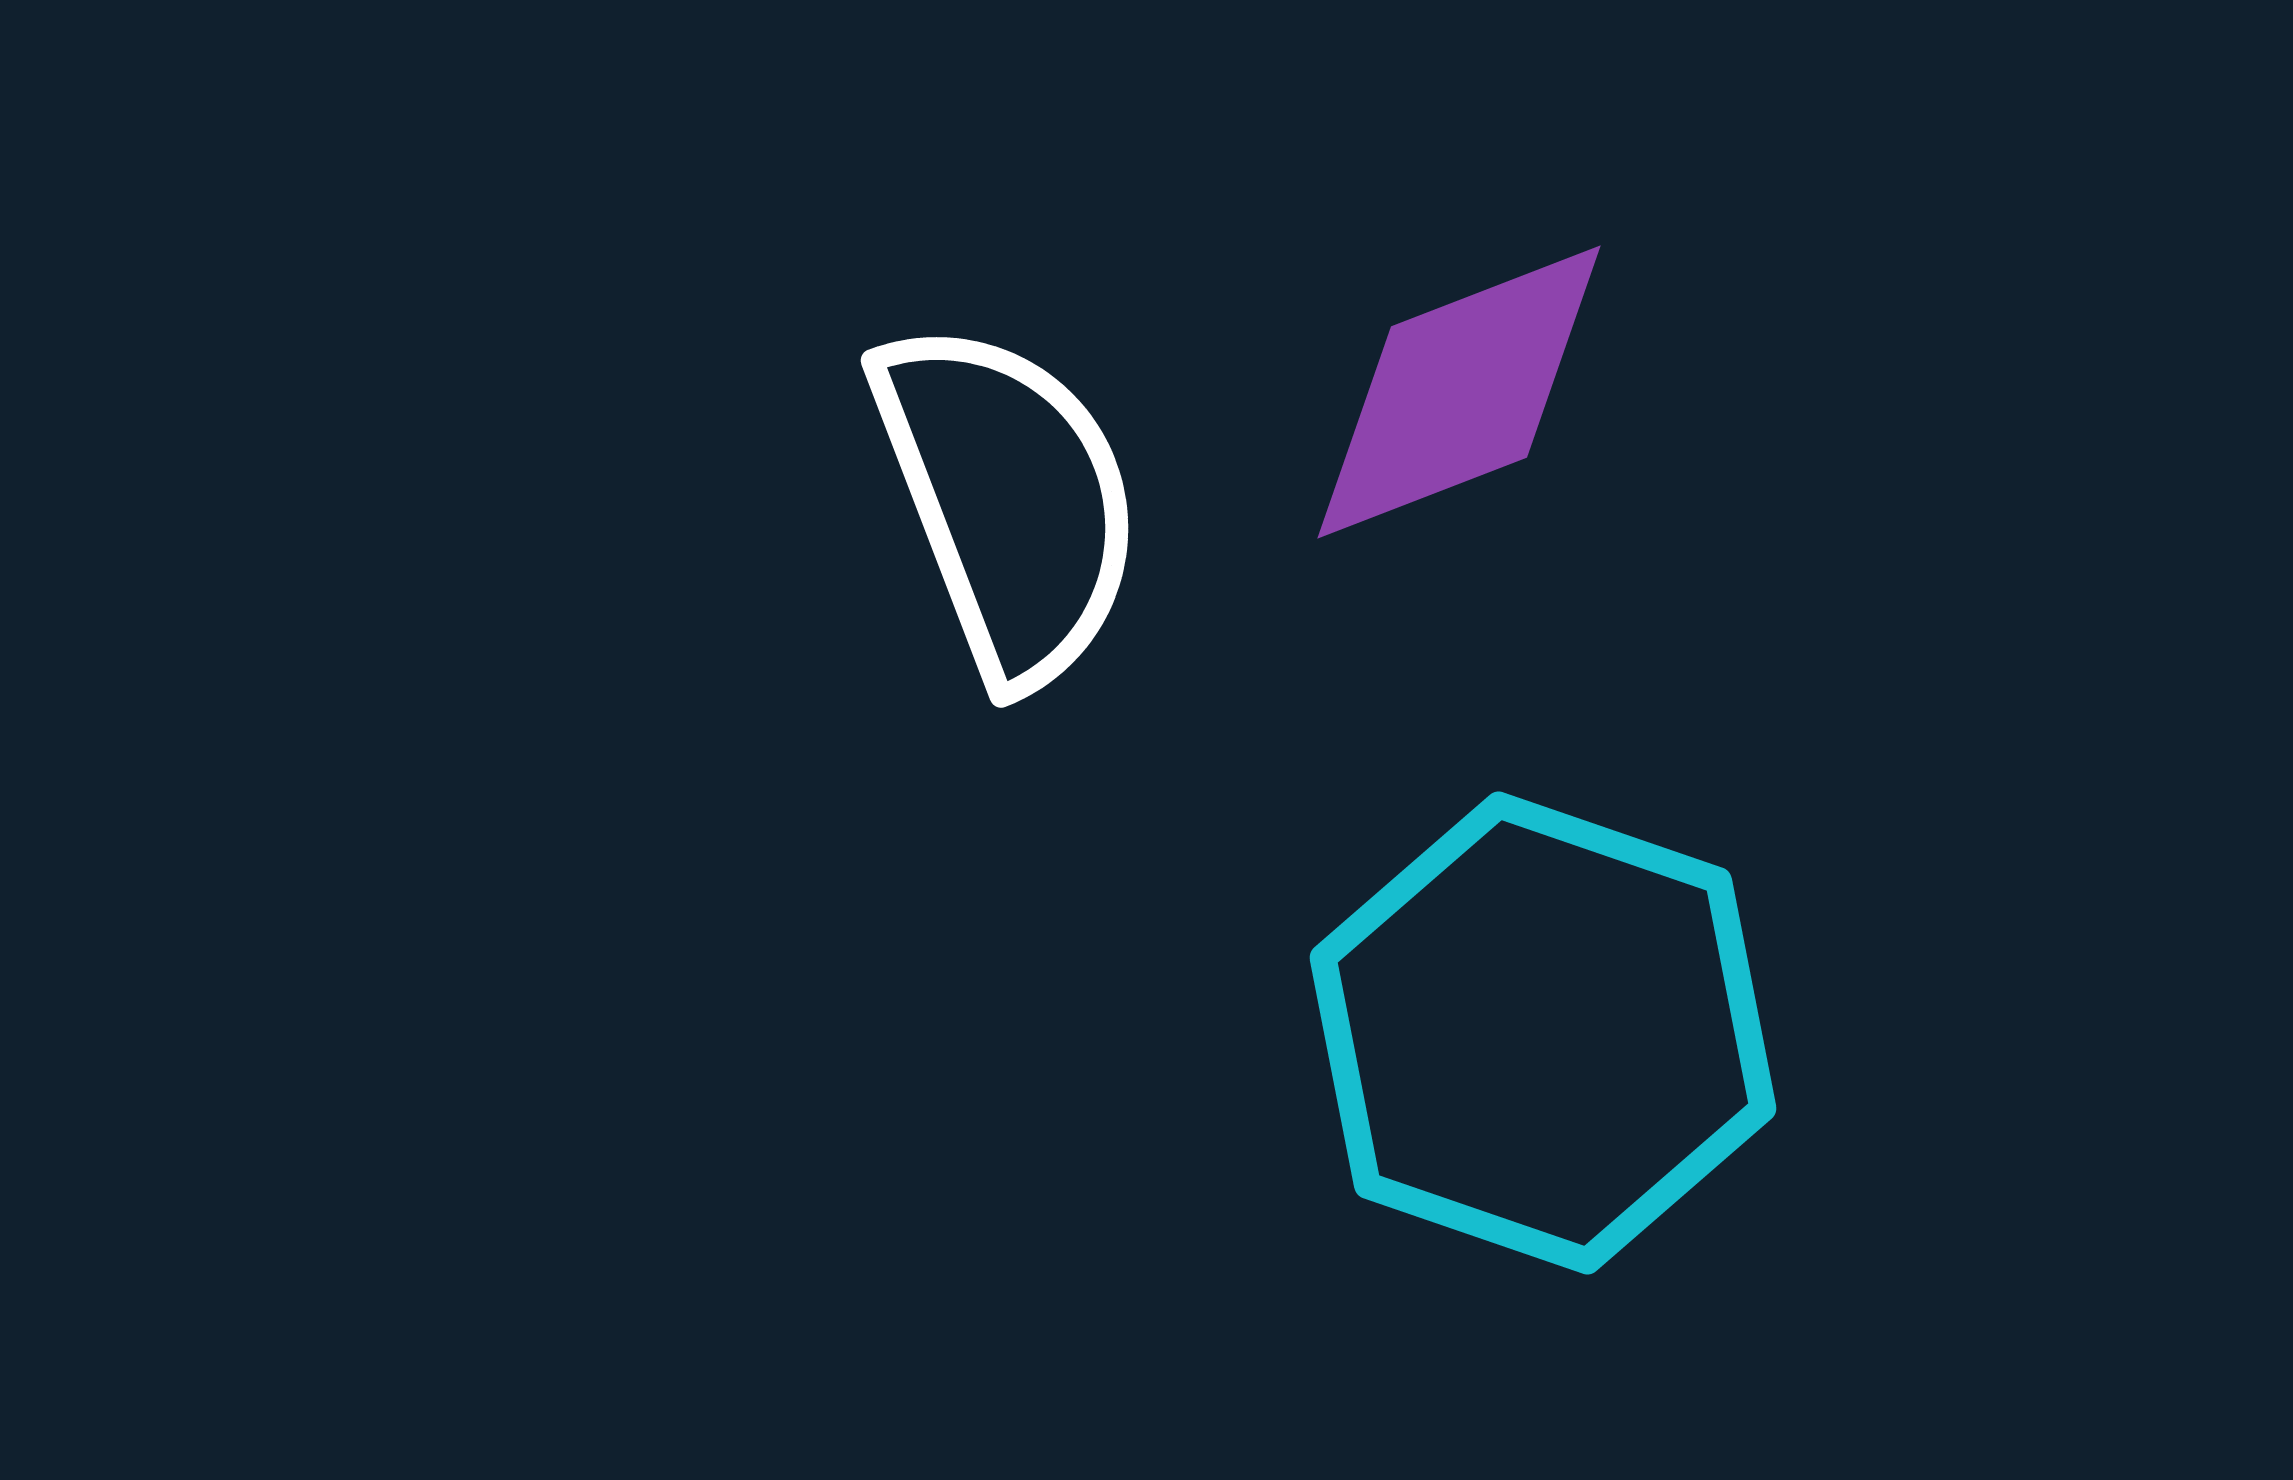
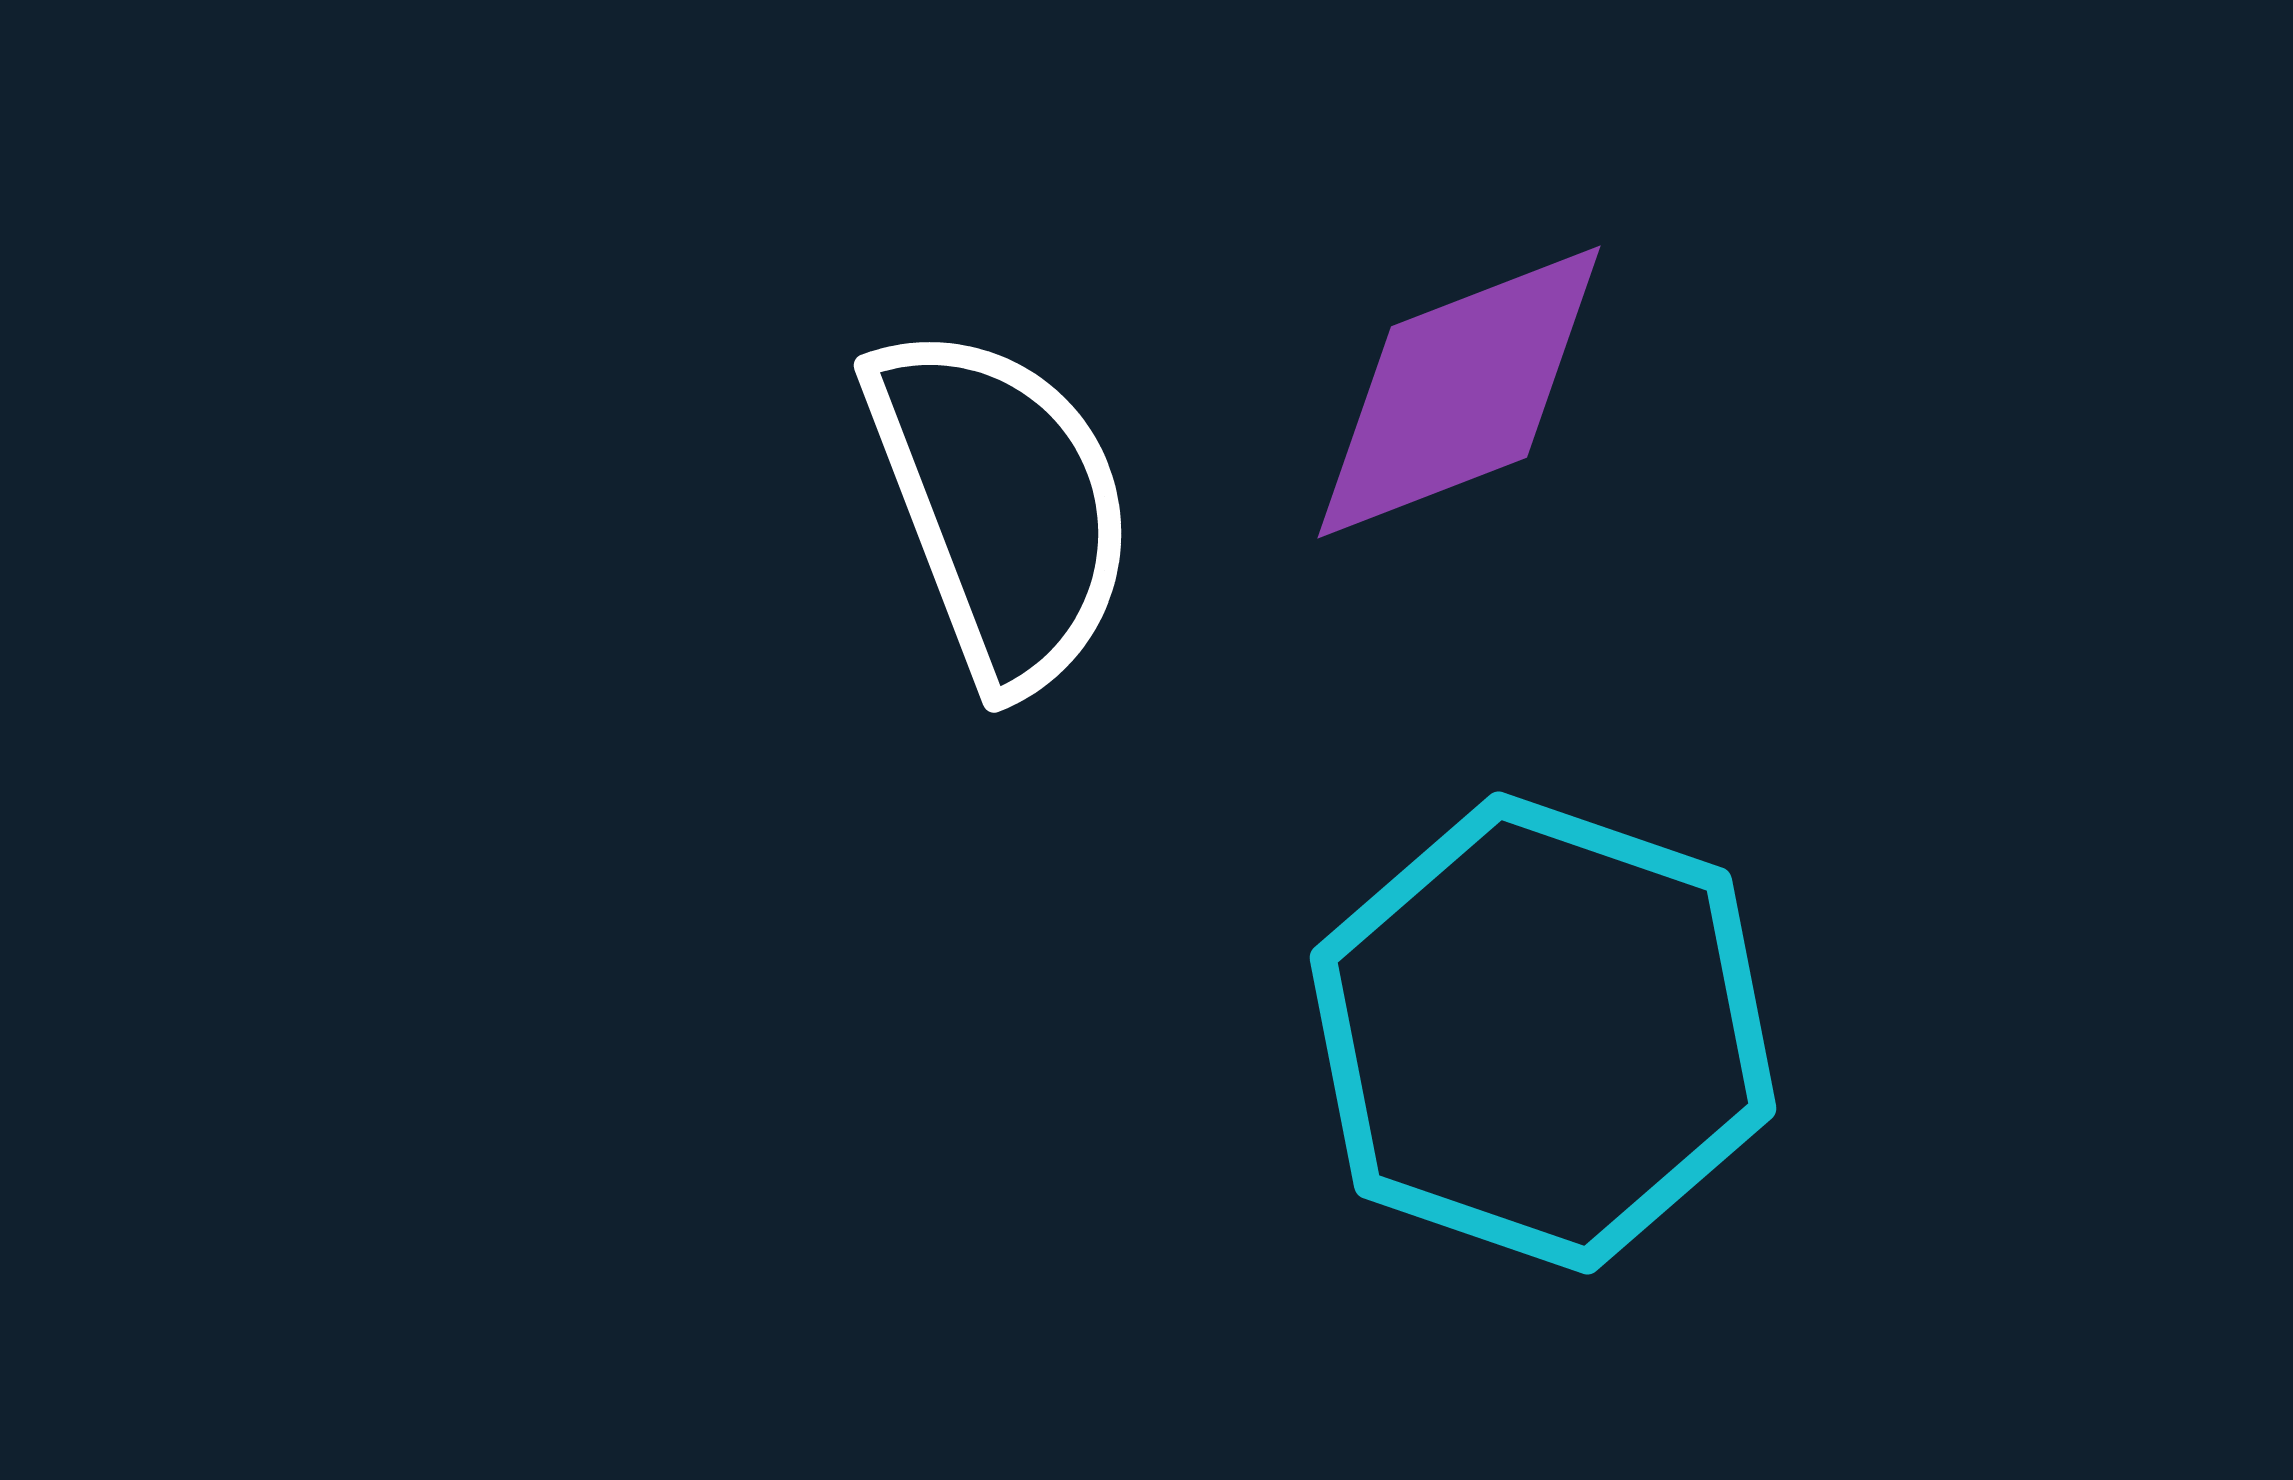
white semicircle: moved 7 px left, 5 px down
